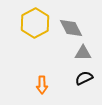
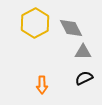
gray triangle: moved 1 px up
